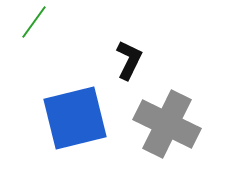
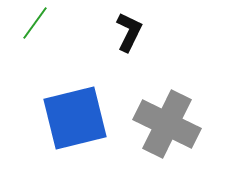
green line: moved 1 px right, 1 px down
black L-shape: moved 28 px up
